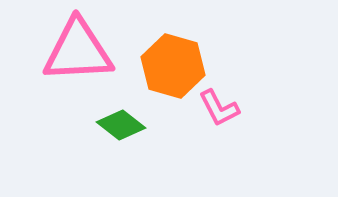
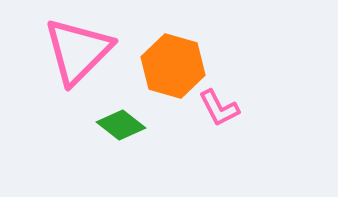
pink triangle: rotated 42 degrees counterclockwise
